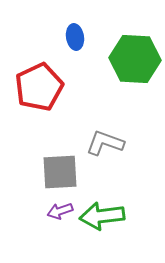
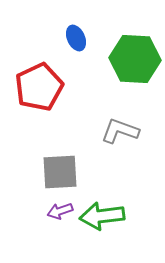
blue ellipse: moved 1 px right, 1 px down; rotated 15 degrees counterclockwise
gray L-shape: moved 15 px right, 12 px up
